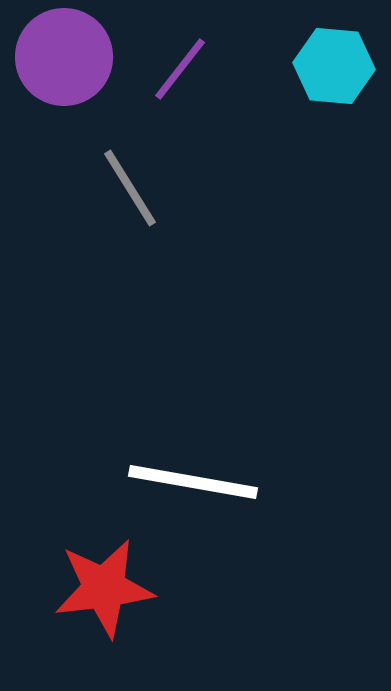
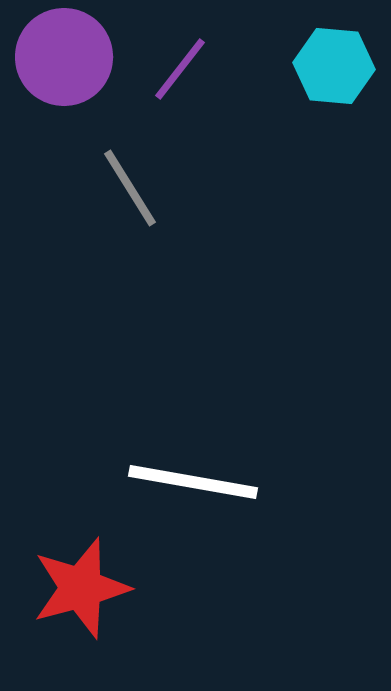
red star: moved 23 px left; rotated 8 degrees counterclockwise
